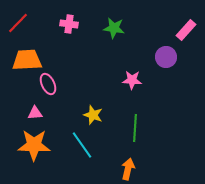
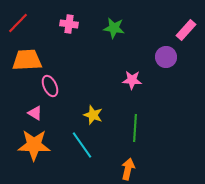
pink ellipse: moved 2 px right, 2 px down
pink triangle: rotated 35 degrees clockwise
